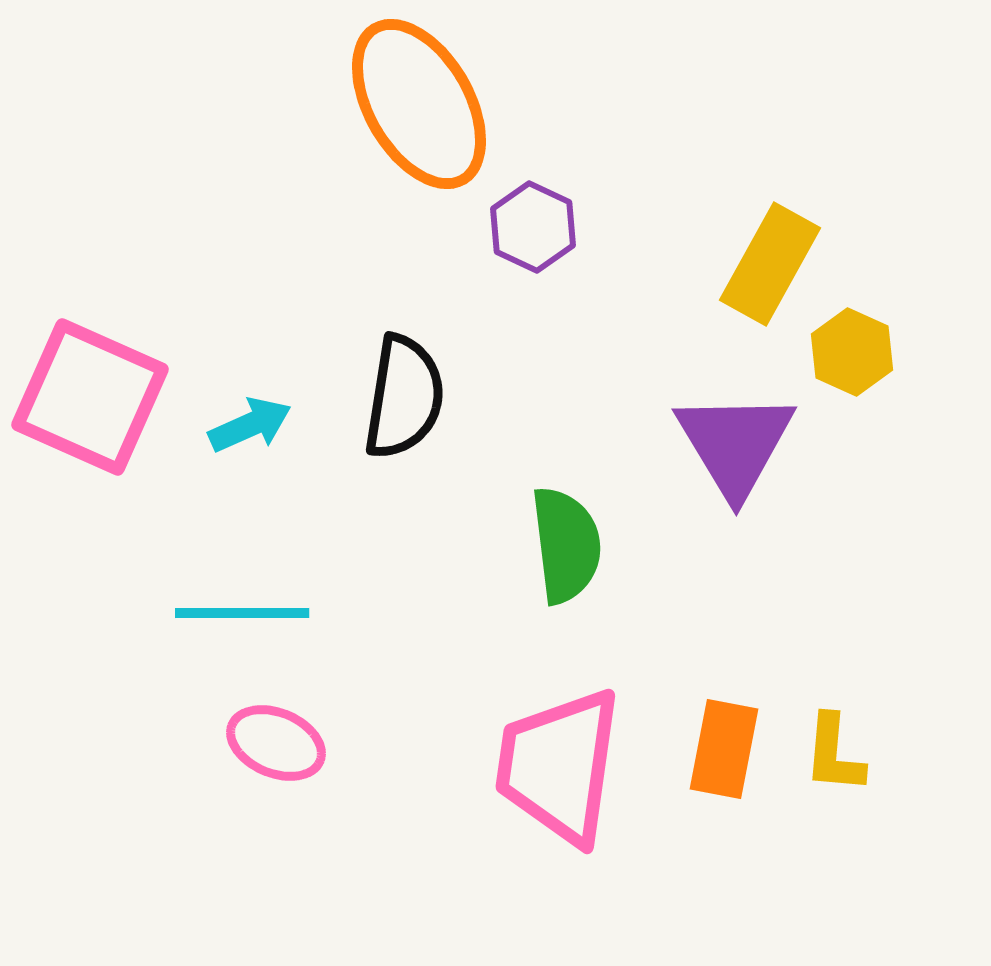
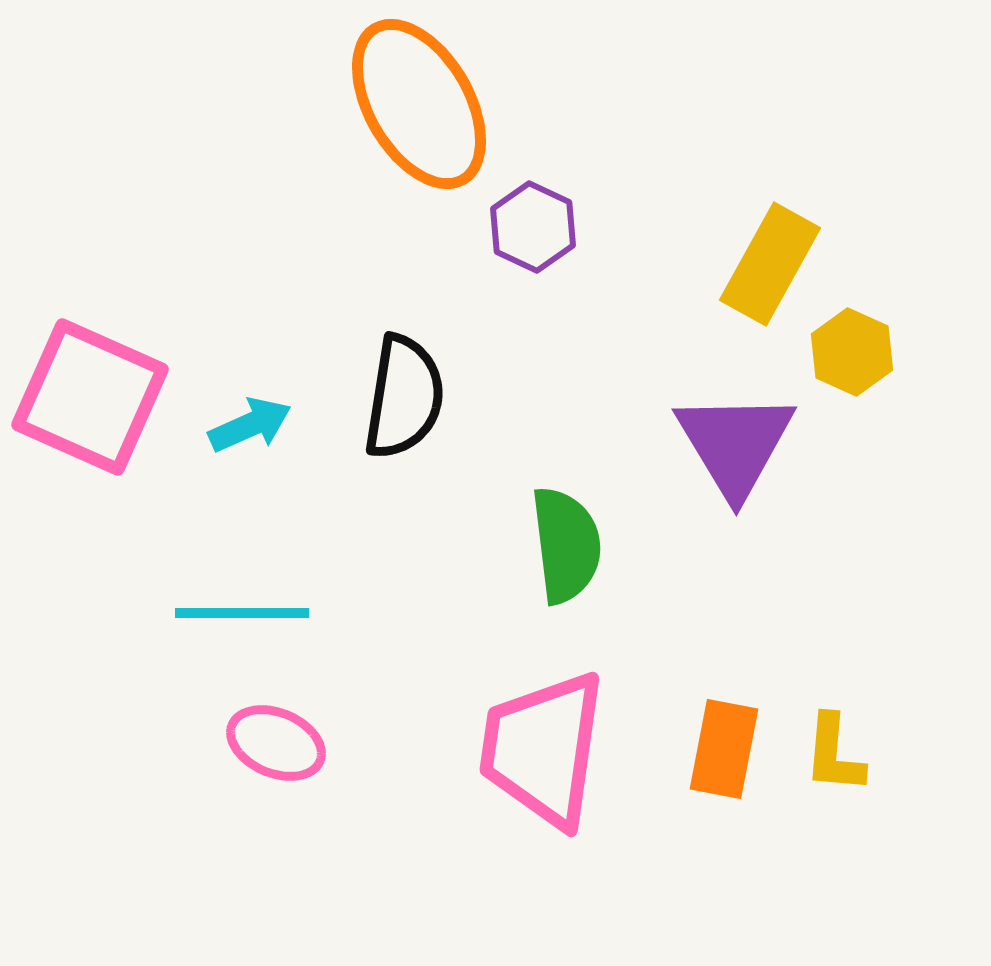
pink trapezoid: moved 16 px left, 17 px up
